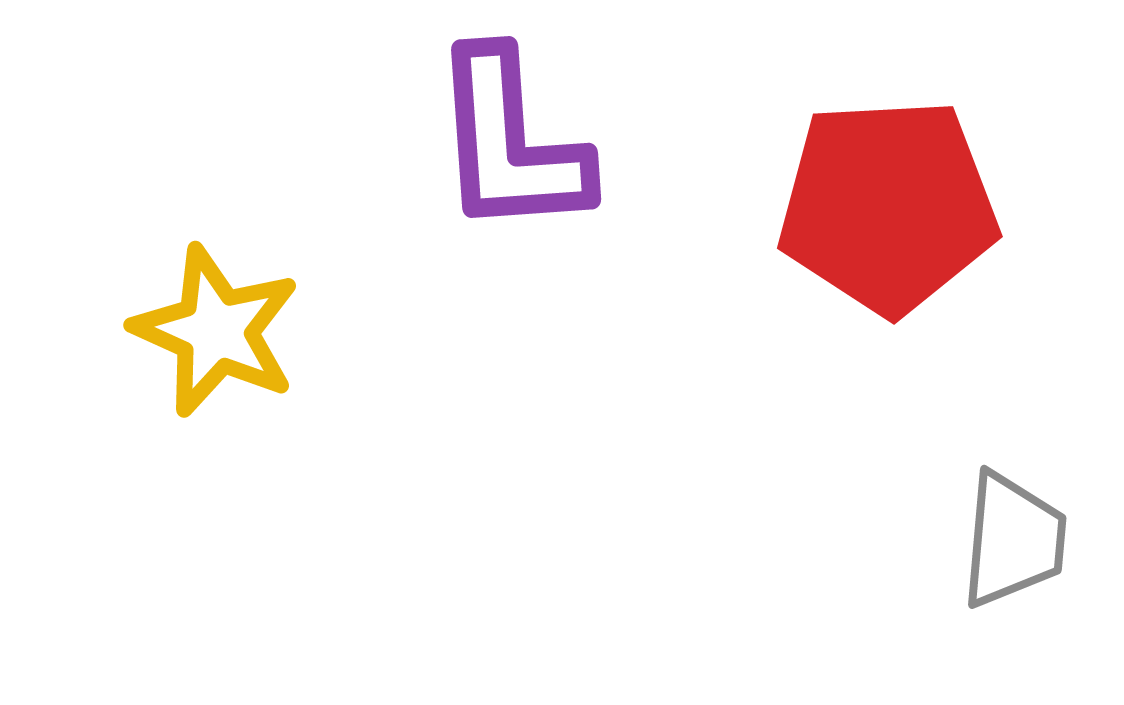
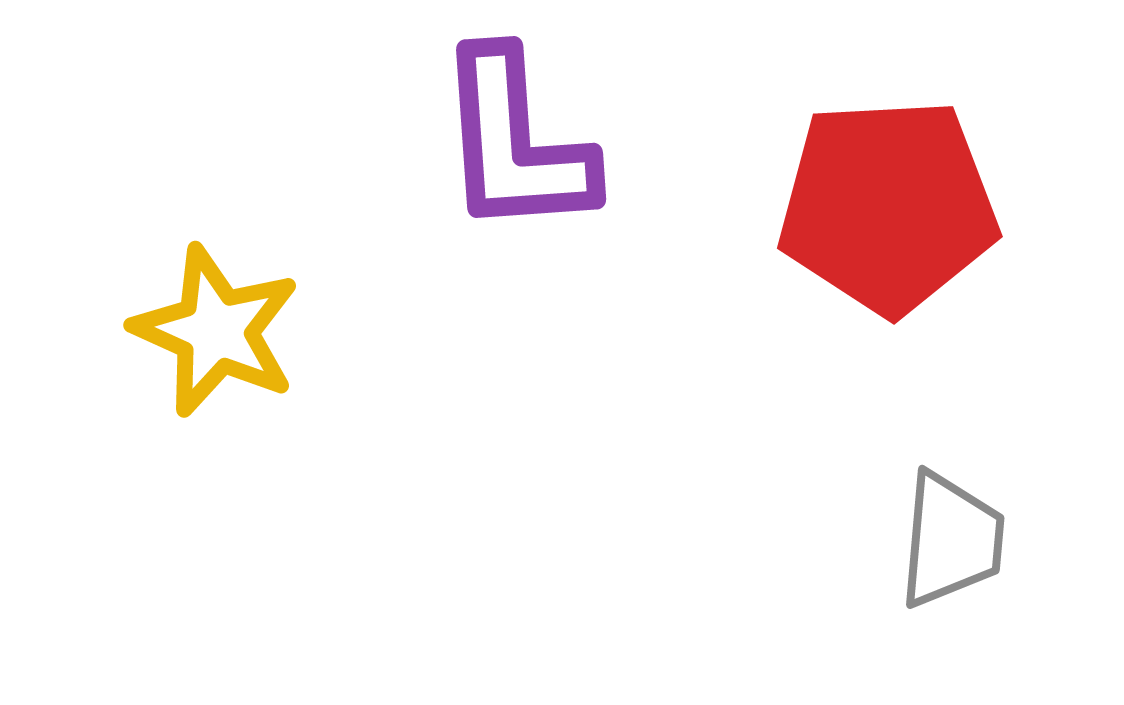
purple L-shape: moved 5 px right
gray trapezoid: moved 62 px left
